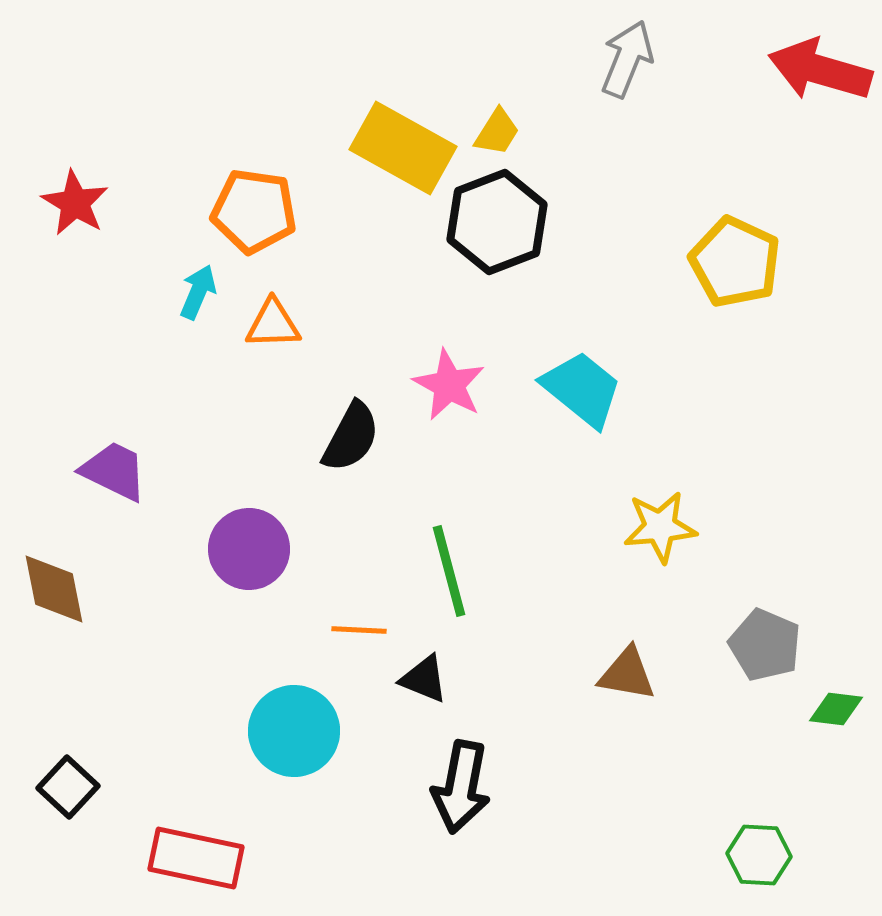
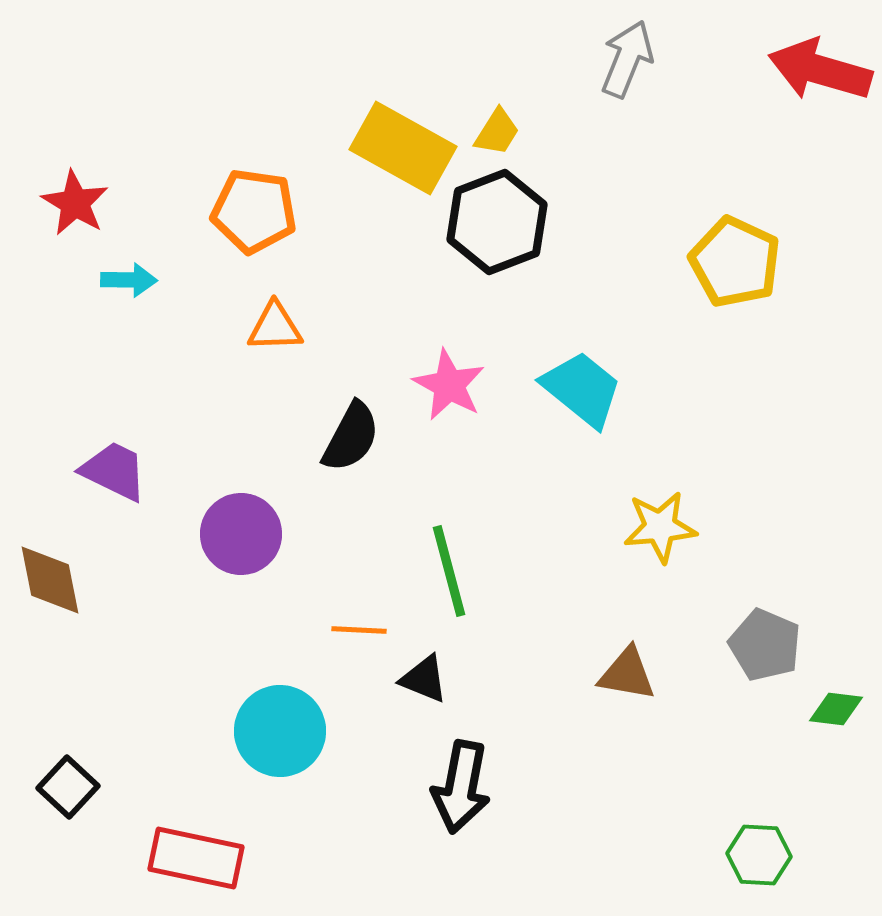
cyan arrow: moved 69 px left, 12 px up; rotated 68 degrees clockwise
orange triangle: moved 2 px right, 3 px down
purple circle: moved 8 px left, 15 px up
brown diamond: moved 4 px left, 9 px up
cyan circle: moved 14 px left
